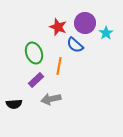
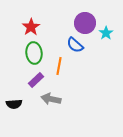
red star: moved 27 px left; rotated 18 degrees clockwise
green ellipse: rotated 15 degrees clockwise
gray arrow: rotated 24 degrees clockwise
